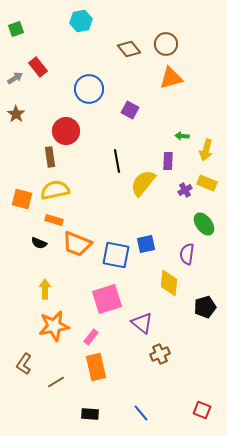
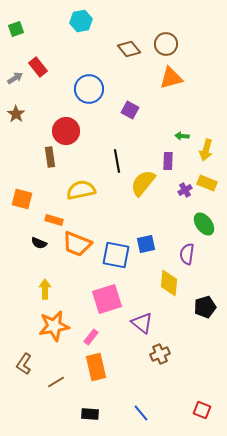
yellow semicircle at (55, 190): moved 26 px right
